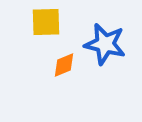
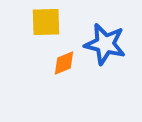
orange diamond: moved 2 px up
